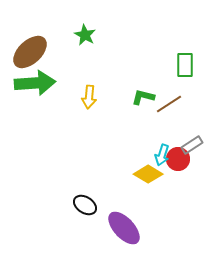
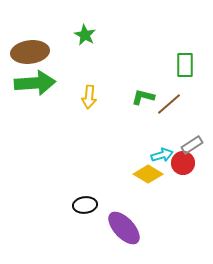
brown ellipse: rotated 36 degrees clockwise
brown line: rotated 8 degrees counterclockwise
cyan arrow: rotated 125 degrees counterclockwise
red circle: moved 5 px right, 4 px down
black ellipse: rotated 40 degrees counterclockwise
